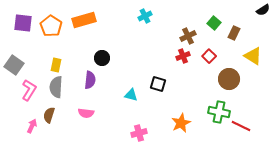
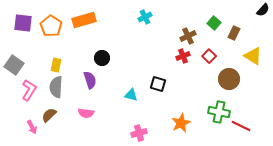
black semicircle: rotated 16 degrees counterclockwise
cyan cross: moved 1 px down
purple semicircle: rotated 24 degrees counterclockwise
brown semicircle: rotated 28 degrees clockwise
pink arrow: moved 1 px down; rotated 128 degrees clockwise
